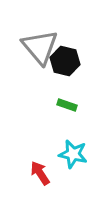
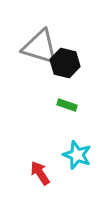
gray triangle: rotated 33 degrees counterclockwise
black hexagon: moved 2 px down
cyan star: moved 4 px right, 1 px down; rotated 8 degrees clockwise
